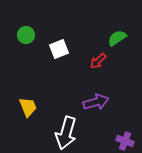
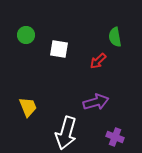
green semicircle: moved 2 px left, 1 px up; rotated 66 degrees counterclockwise
white square: rotated 30 degrees clockwise
purple cross: moved 10 px left, 4 px up
